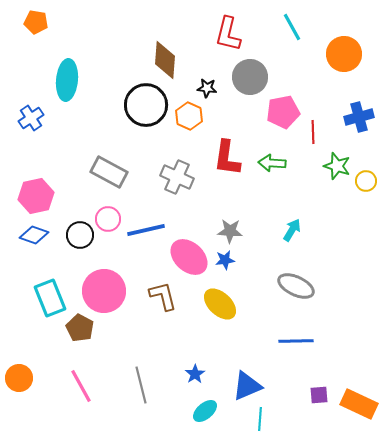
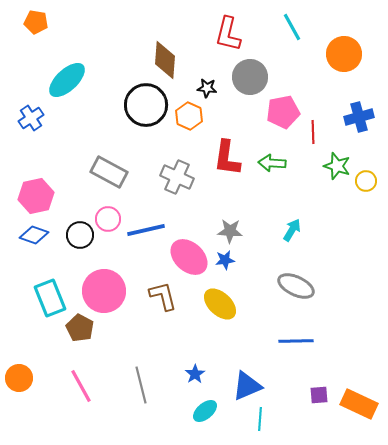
cyan ellipse at (67, 80): rotated 42 degrees clockwise
